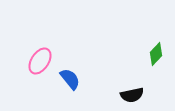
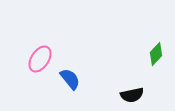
pink ellipse: moved 2 px up
